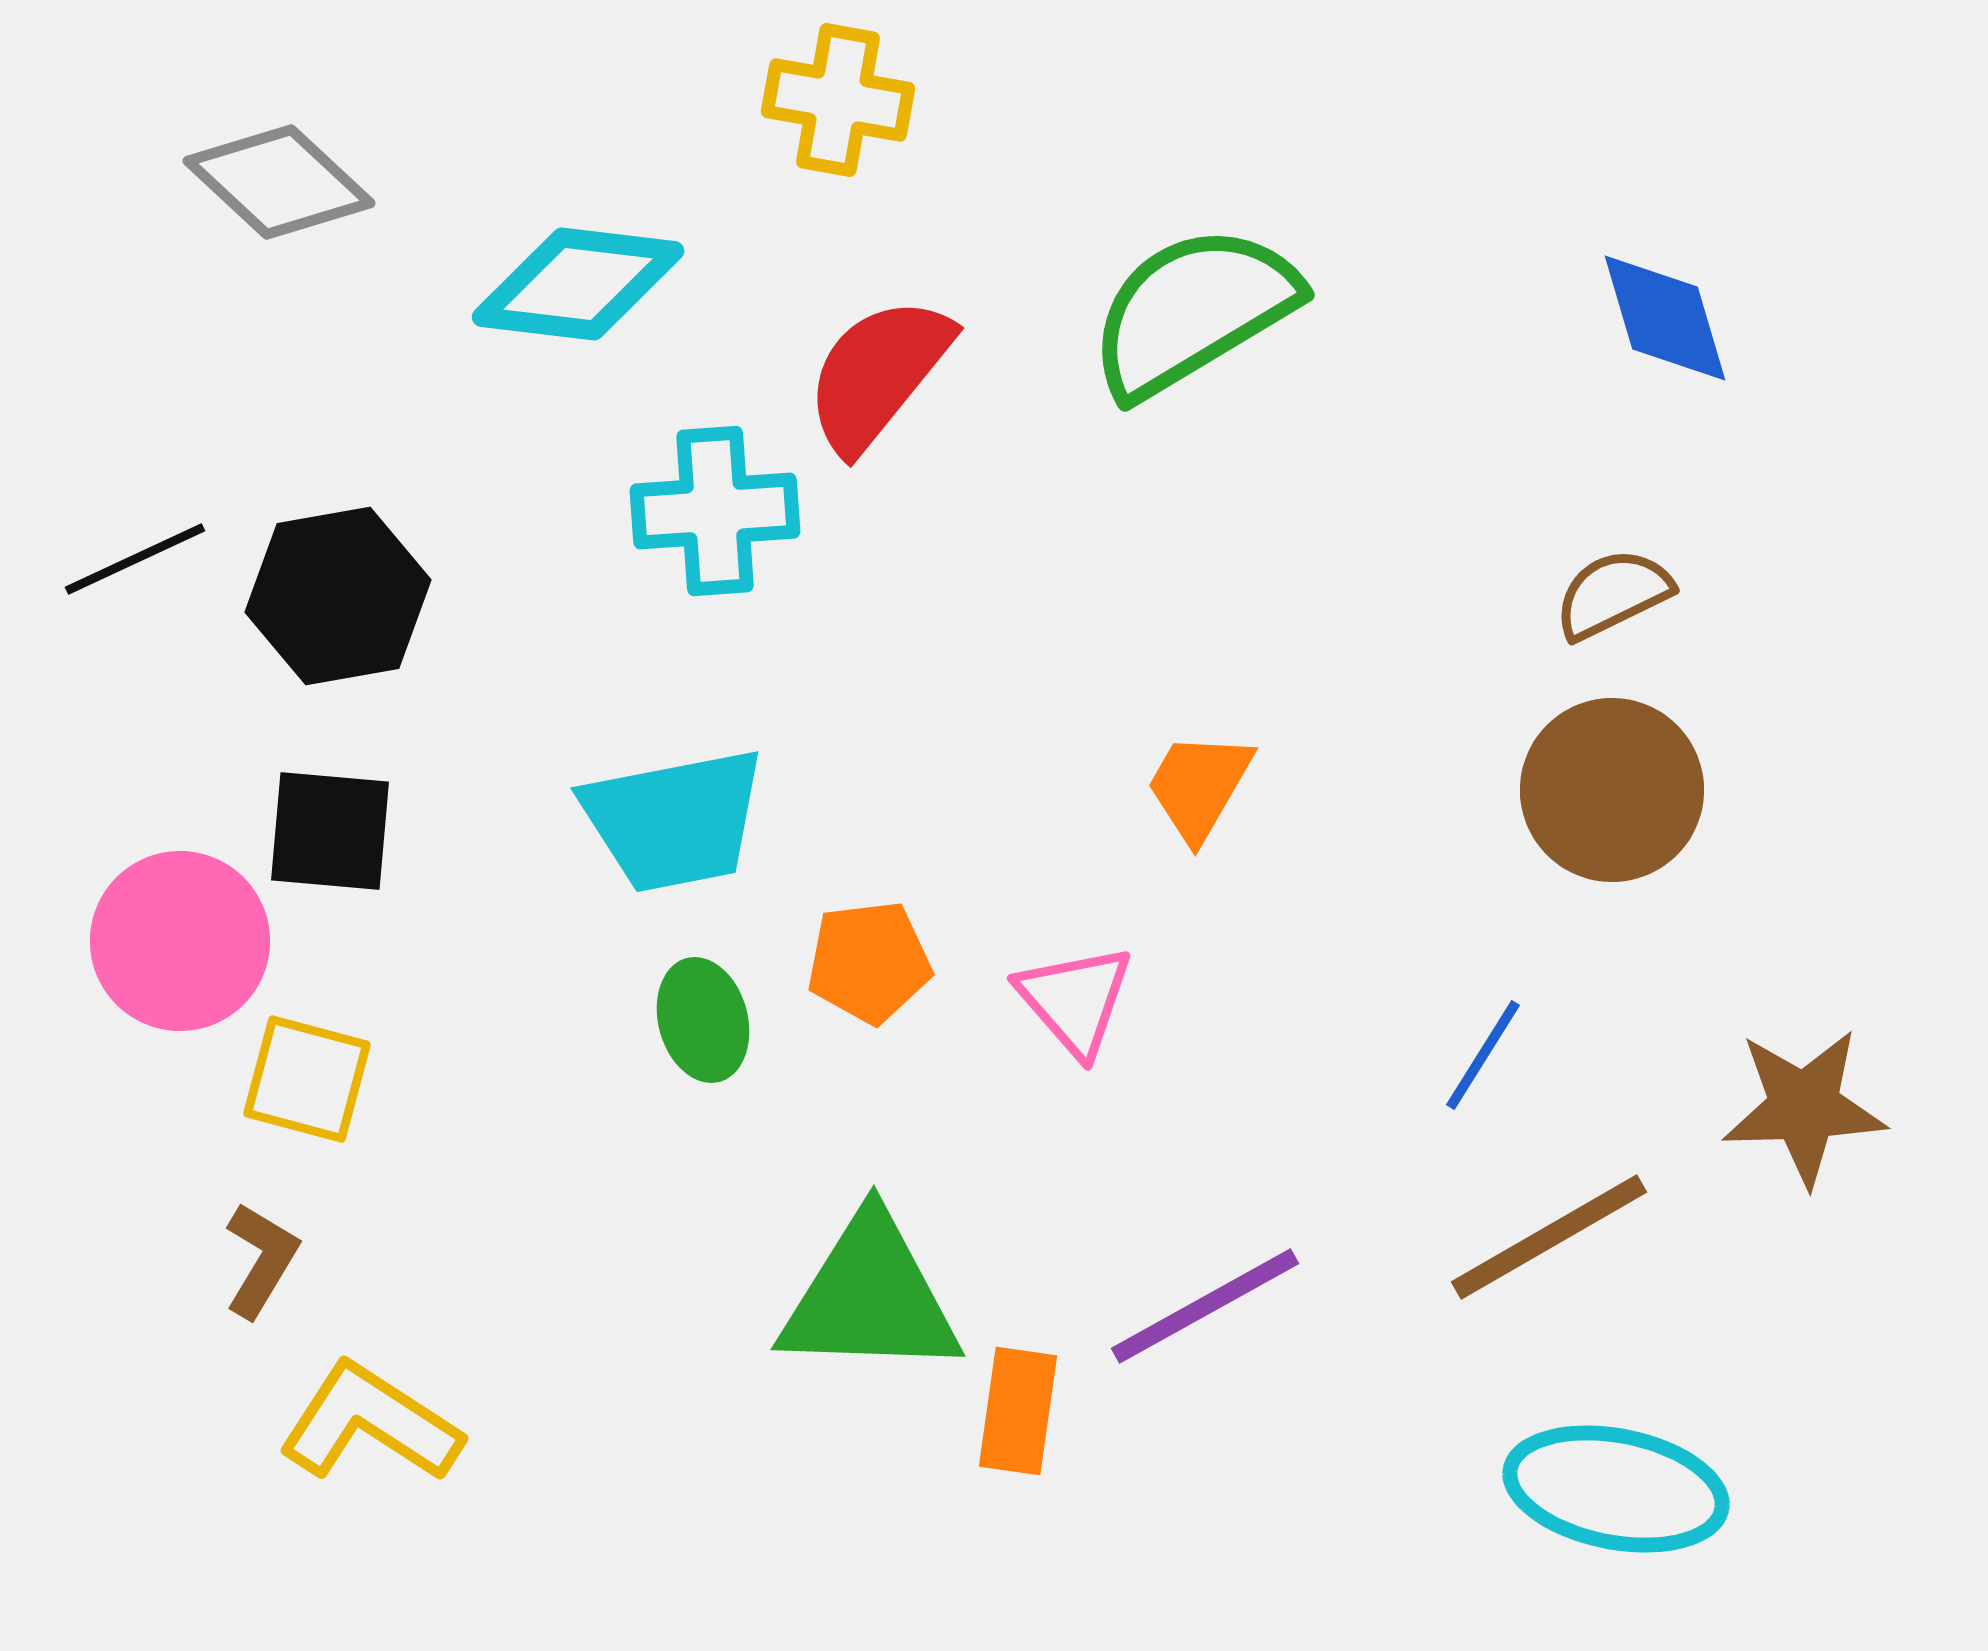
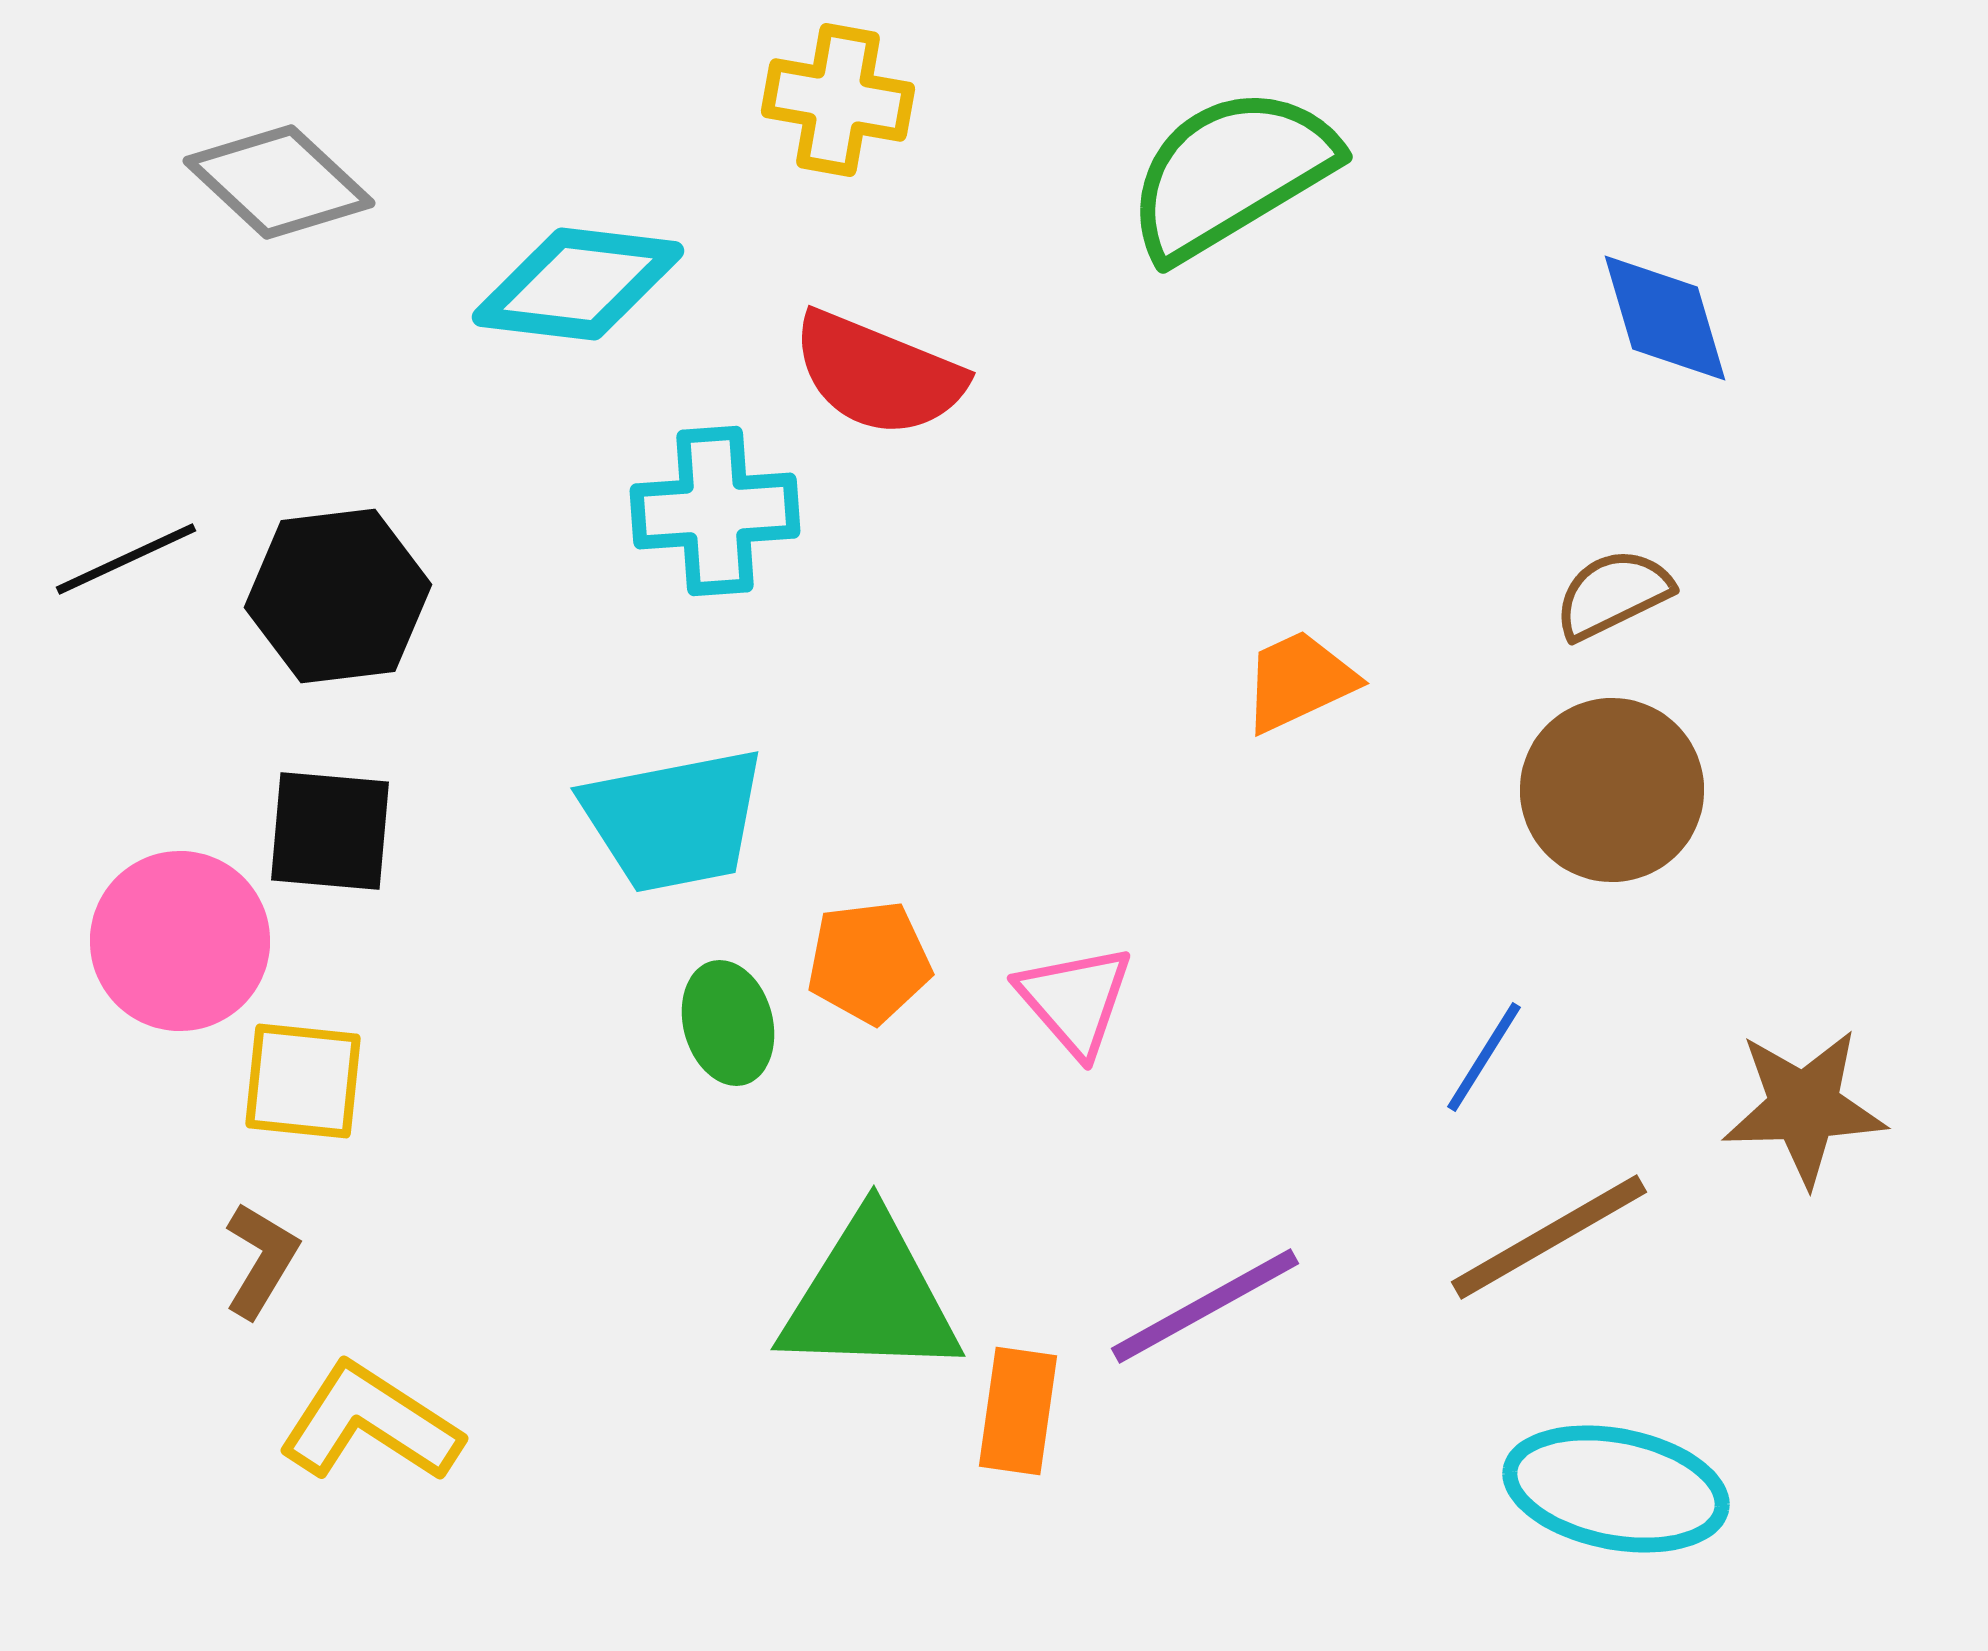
green semicircle: moved 38 px right, 138 px up
red semicircle: rotated 107 degrees counterclockwise
black line: moved 9 px left
black hexagon: rotated 3 degrees clockwise
orange trapezoid: moved 100 px right, 105 px up; rotated 35 degrees clockwise
green ellipse: moved 25 px right, 3 px down
blue line: moved 1 px right, 2 px down
yellow square: moved 4 px left, 2 px down; rotated 9 degrees counterclockwise
